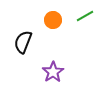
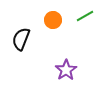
black semicircle: moved 2 px left, 3 px up
purple star: moved 13 px right, 2 px up
